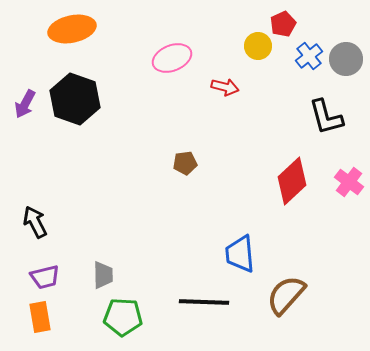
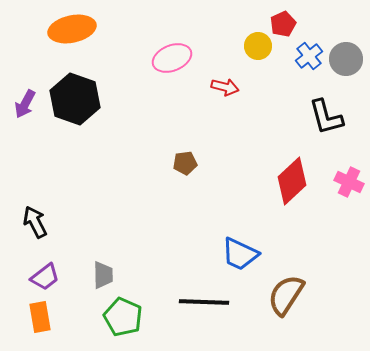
pink cross: rotated 12 degrees counterclockwise
blue trapezoid: rotated 60 degrees counterclockwise
purple trapezoid: rotated 24 degrees counterclockwise
brown semicircle: rotated 9 degrees counterclockwise
green pentagon: rotated 21 degrees clockwise
